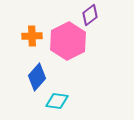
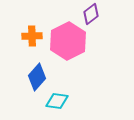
purple diamond: moved 1 px right, 1 px up
